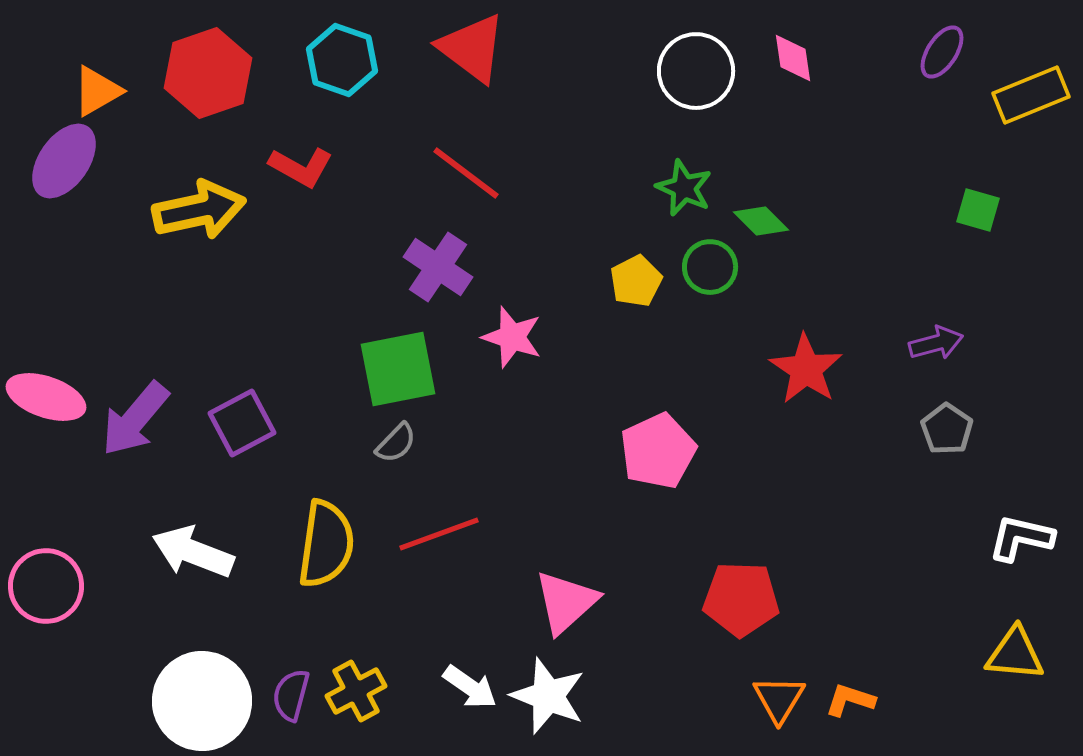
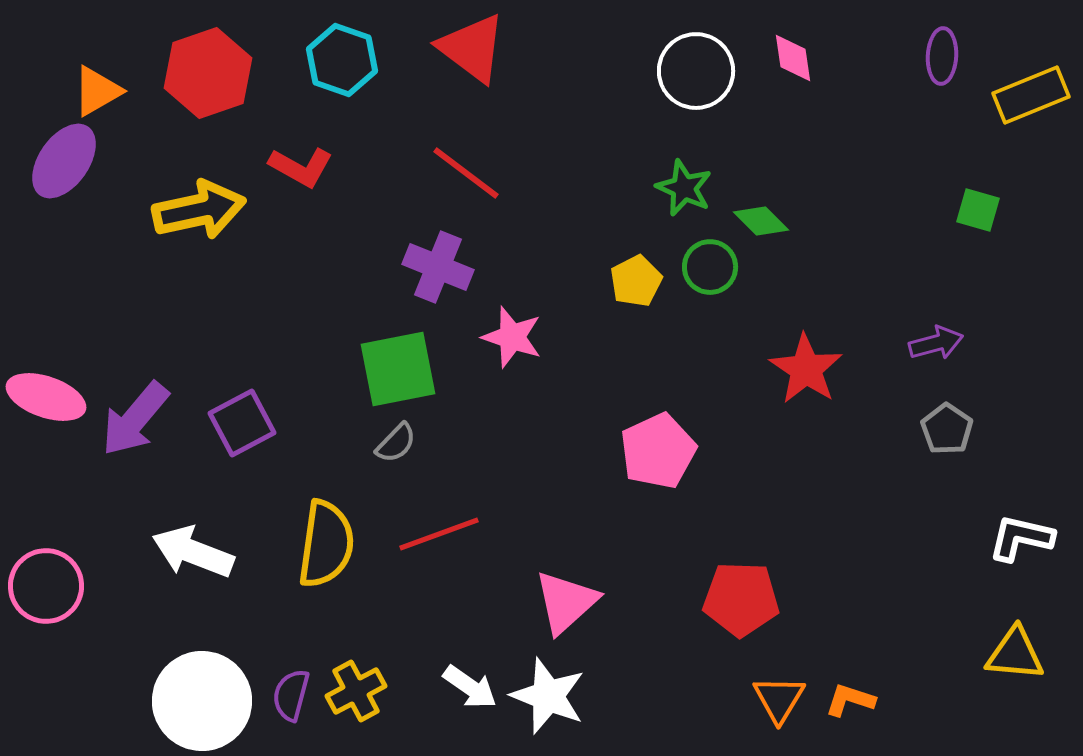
purple ellipse at (942, 52): moved 4 px down; rotated 30 degrees counterclockwise
purple cross at (438, 267): rotated 12 degrees counterclockwise
